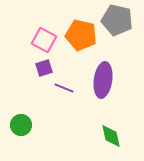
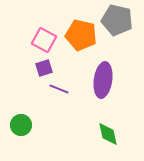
purple line: moved 5 px left, 1 px down
green diamond: moved 3 px left, 2 px up
